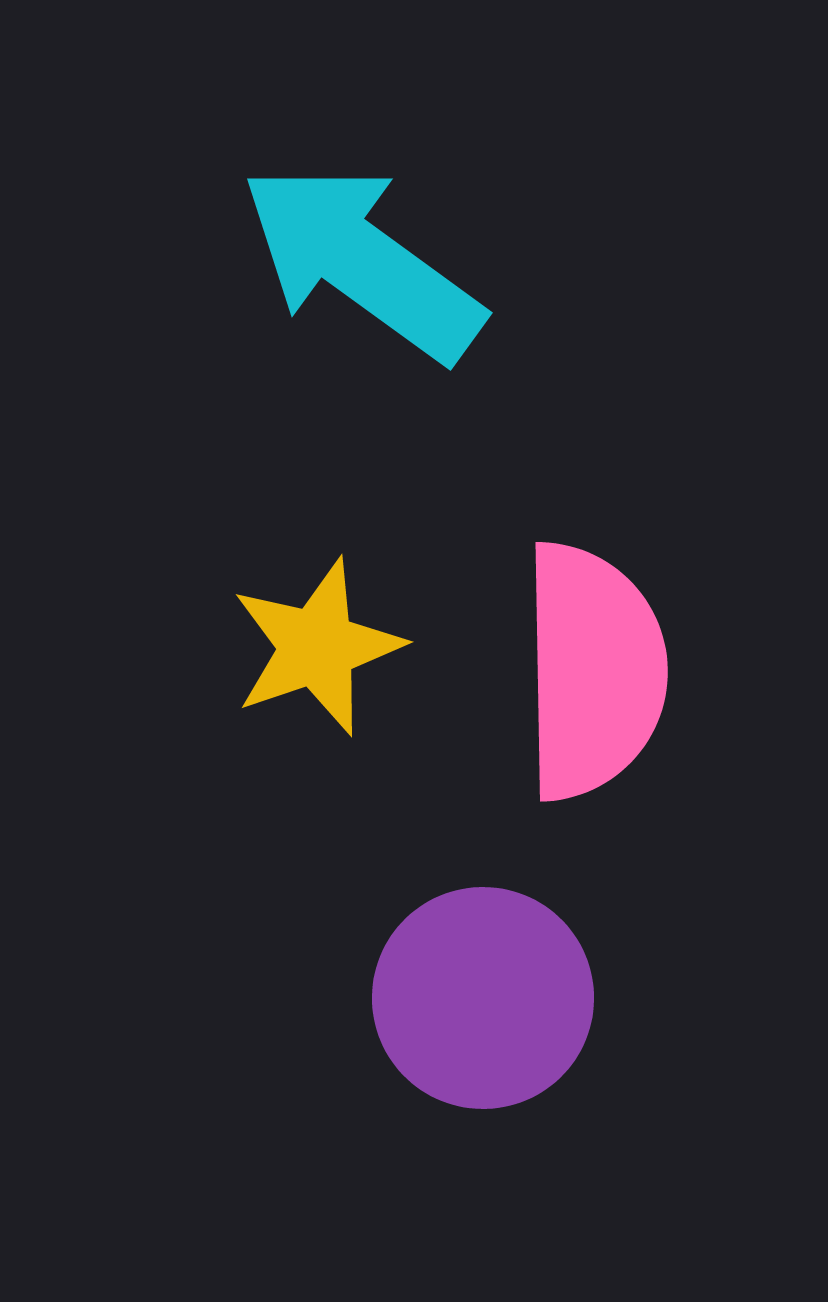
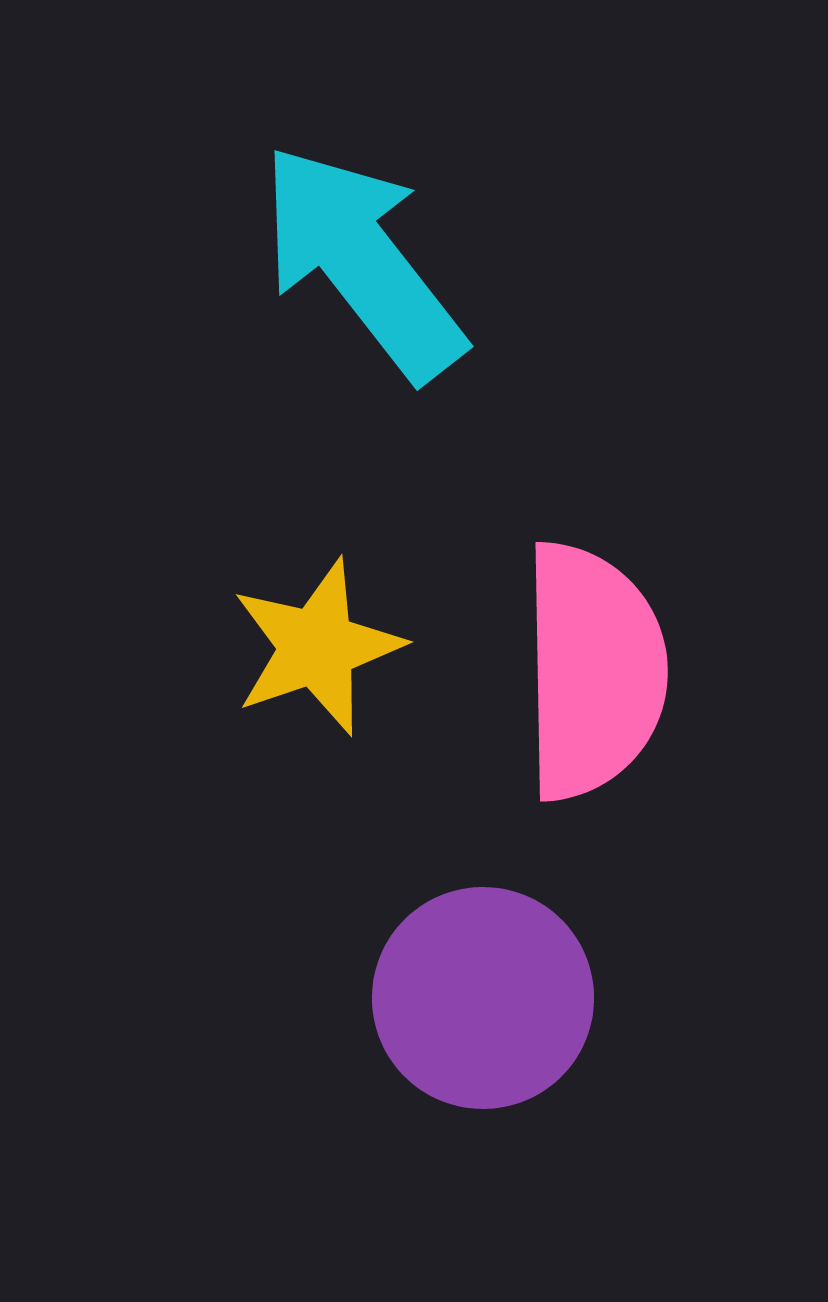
cyan arrow: rotated 16 degrees clockwise
